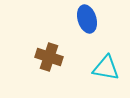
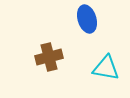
brown cross: rotated 32 degrees counterclockwise
